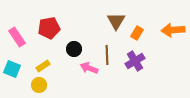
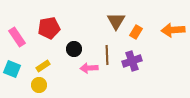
orange rectangle: moved 1 px left, 1 px up
purple cross: moved 3 px left; rotated 12 degrees clockwise
pink arrow: rotated 24 degrees counterclockwise
